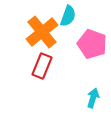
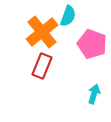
cyan arrow: moved 1 px right, 4 px up
